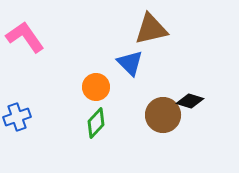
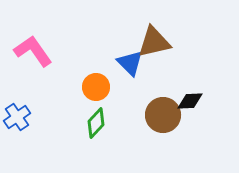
brown triangle: moved 3 px right, 13 px down
pink L-shape: moved 8 px right, 14 px down
black diamond: rotated 20 degrees counterclockwise
blue cross: rotated 16 degrees counterclockwise
